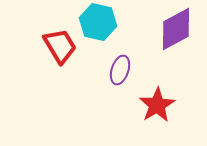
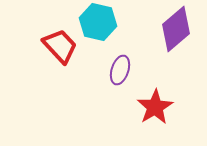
purple diamond: rotated 12 degrees counterclockwise
red trapezoid: rotated 12 degrees counterclockwise
red star: moved 2 px left, 2 px down
